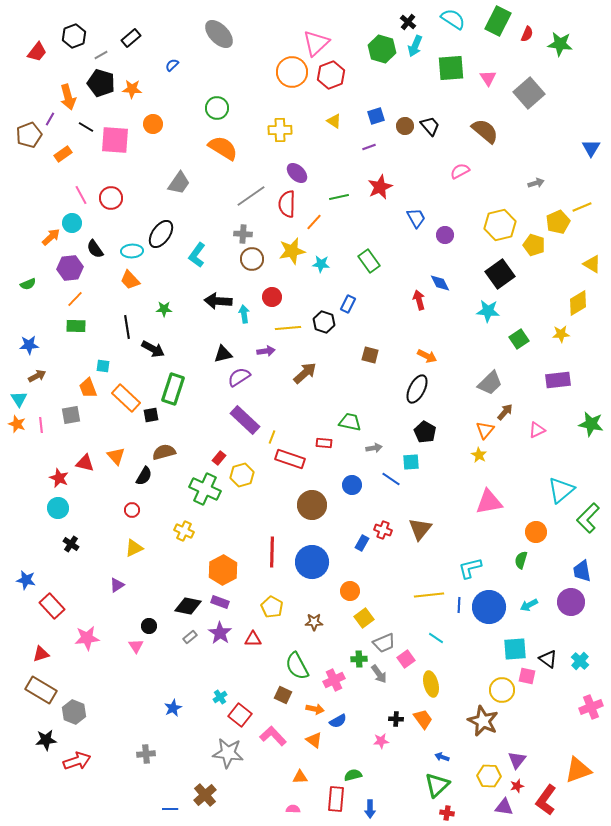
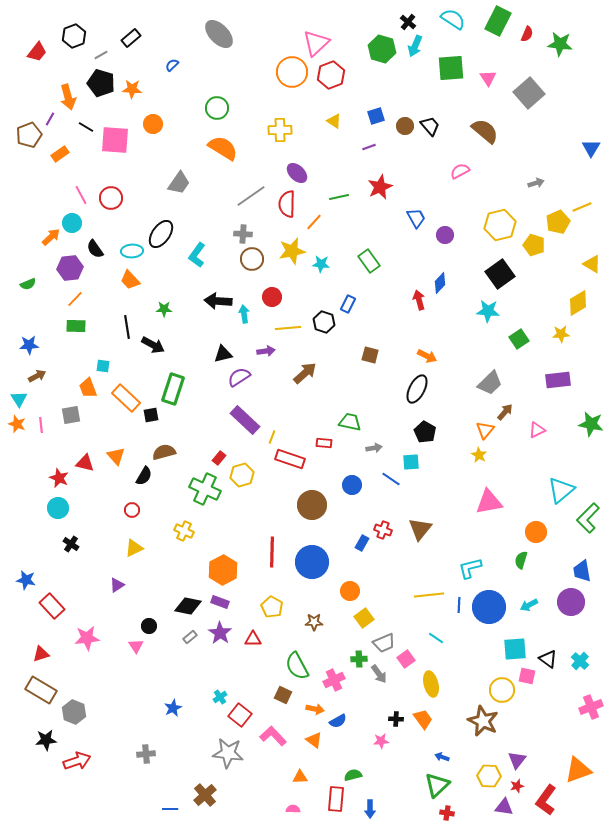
orange rectangle at (63, 154): moved 3 px left
blue diamond at (440, 283): rotated 70 degrees clockwise
black arrow at (153, 349): moved 4 px up
